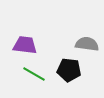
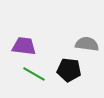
purple trapezoid: moved 1 px left, 1 px down
